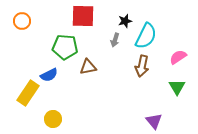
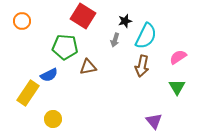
red square: rotated 30 degrees clockwise
